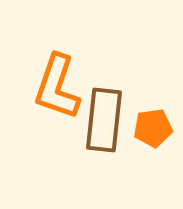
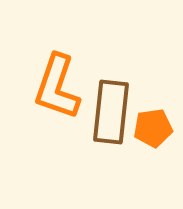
brown rectangle: moved 7 px right, 8 px up
